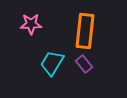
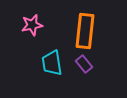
pink star: moved 1 px right, 1 px down; rotated 10 degrees counterclockwise
cyan trapezoid: rotated 40 degrees counterclockwise
